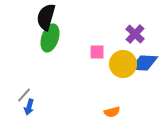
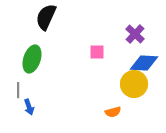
black semicircle: rotated 8 degrees clockwise
green ellipse: moved 18 px left, 21 px down
yellow circle: moved 11 px right, 20 px down
gray line: moved 6 px left, 5 px up; rotated 42 degrees counterclockwise
blue arrow: rotated 35 degrees counterclockwise
orange semicircle: moved 1 px right
